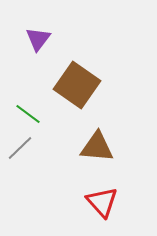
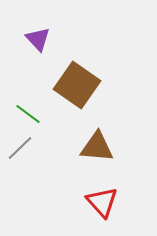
purple triangle: rotated 20 degrees counterclockwise
